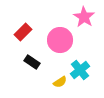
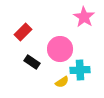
pink circle: moved 9 px down
cyan cross: rotated 36 degrees clockwise
yellow semicircle: moved 2 px right
